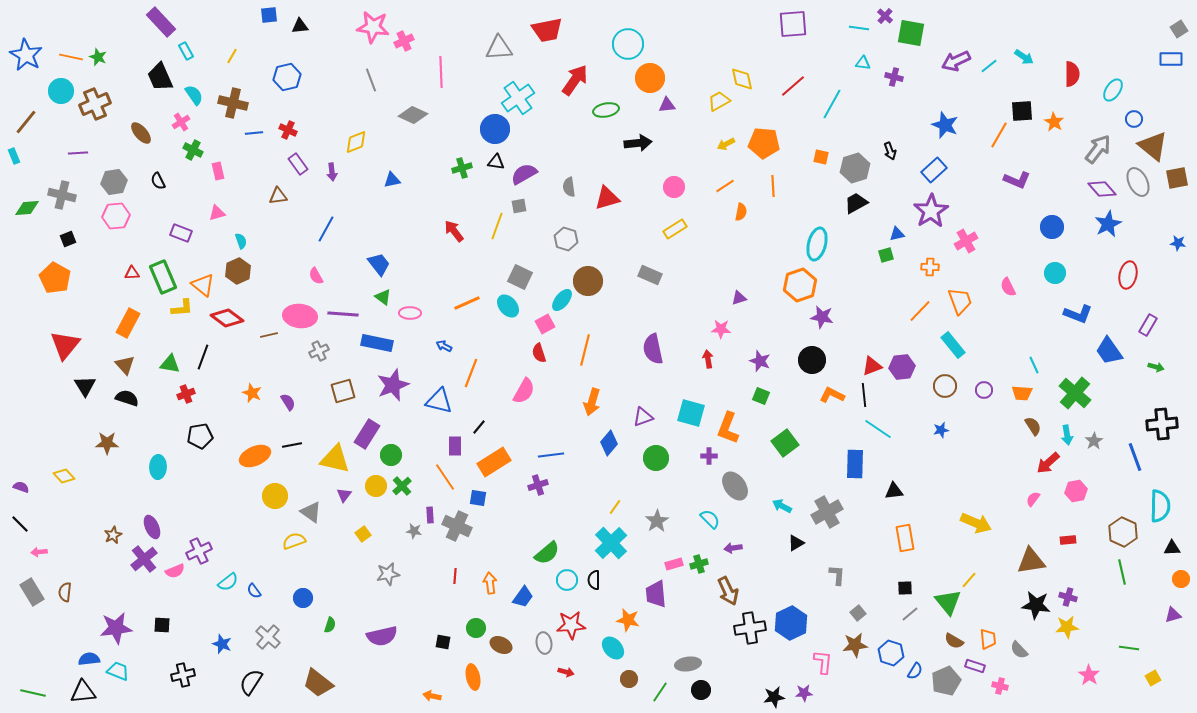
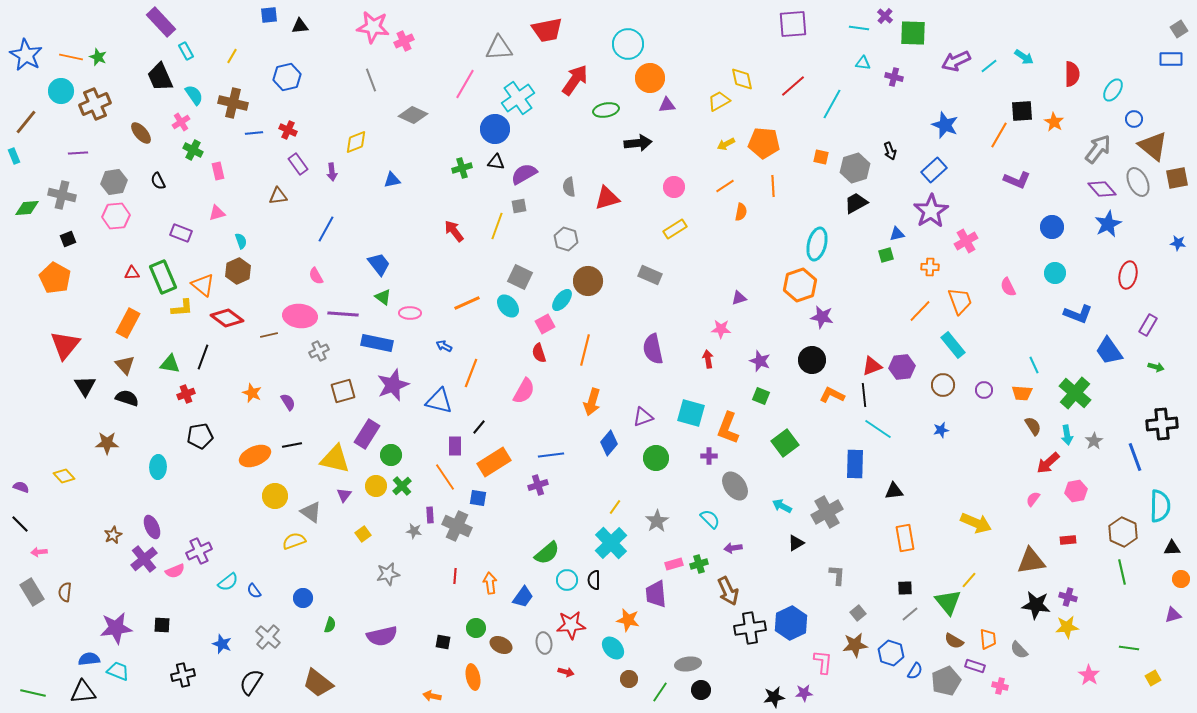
green square at (911, 33): moved 2 px right; rotated 8 degrees counterclockwise
pink line at (441, 72): moved 24 px right, 12 px down; rotated 32 degrees clockwise
brown circle at (945, 386): moved 2 px left, 1 px up
